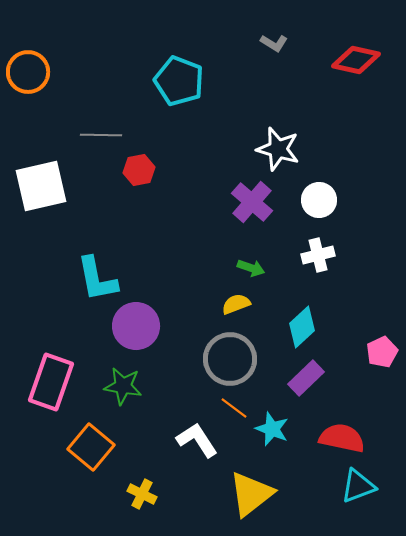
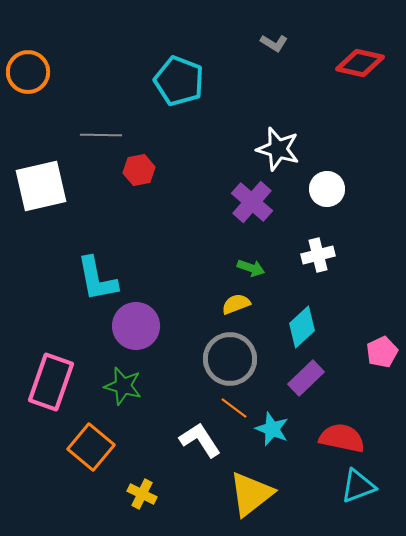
red diamond: moved 4 px right, 3 px down
white circle: moved 8 px right, 11 px up
green star: rotated 6 degrees clockwise
white L-shape: moved 3 px right
